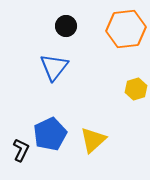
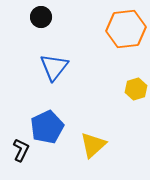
black circle: moved 25 px left, 9 px up
blue pentagon: moved 3 px left, 7 px up
yellow triangle: moved 5 px down
